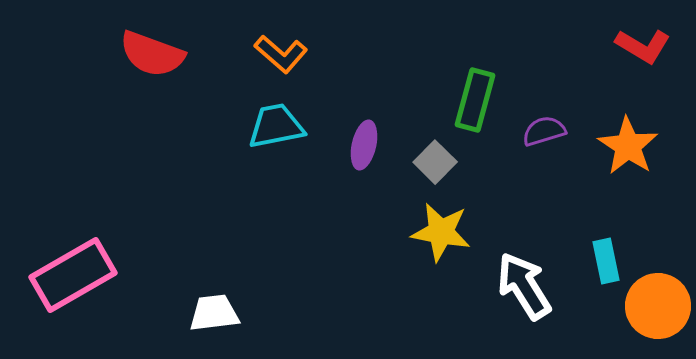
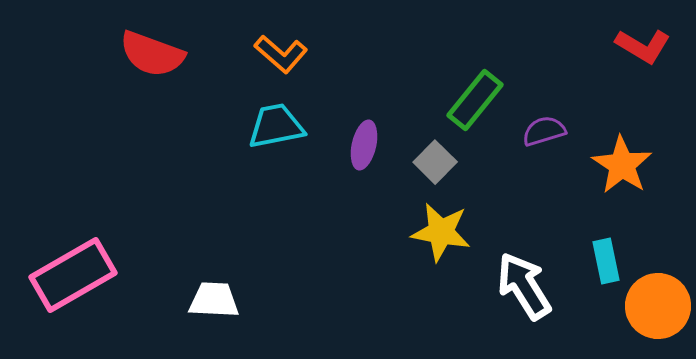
green rectangle: rotated 24 degrees clockwise
orange star: moved 6 px left, 19 px down
white trapezoid: moved 13 px up; rotated 10 degrees clockwise
